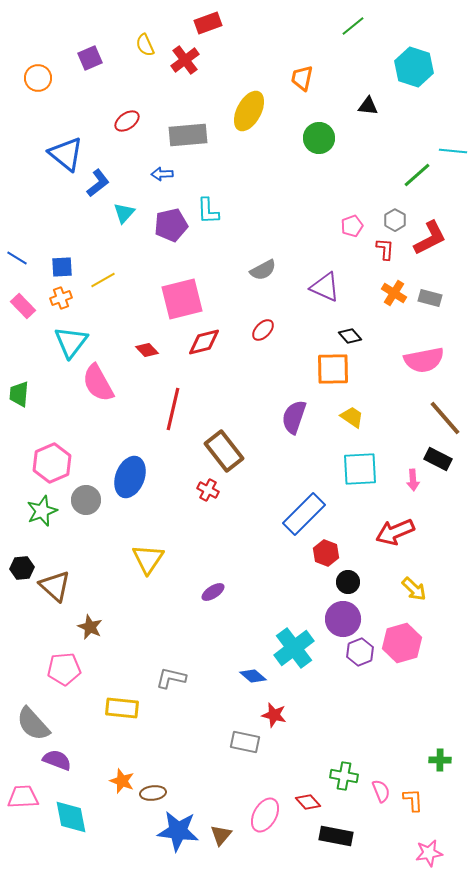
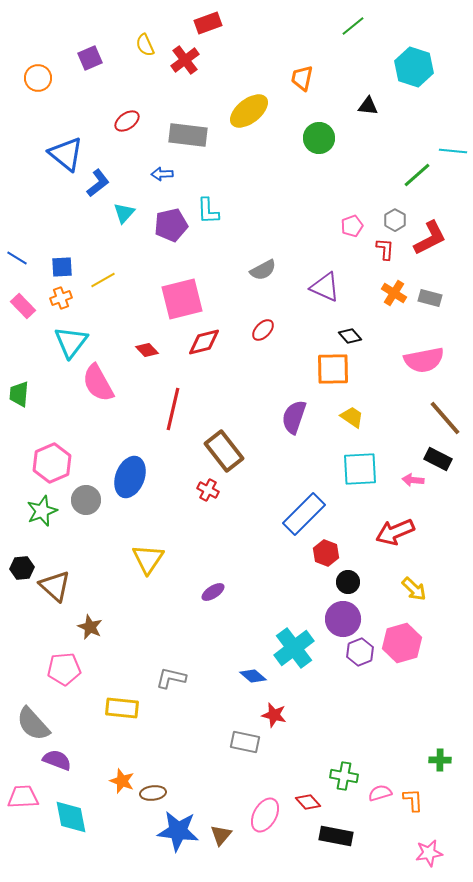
yellow ellipse at (249, 111): rotated 24 degrees clockwise
gray rectangle at (188, 135): rotated 12 degrees clockwise
pink arrow at (413, 480): rotated 100 degrees clockwise
pink semicircle at (381, 791): moved 1 px left, 2 px down; rotated 85 degrees counterclockwise
